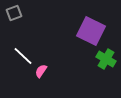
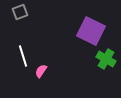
gray square: moved 6 px right, 1 px up
white line: rotated 30 degrees clockwise
